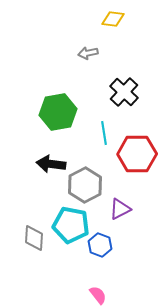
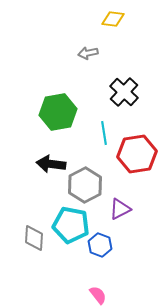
red hexagon: rotated 9 degrees counterclockwise
